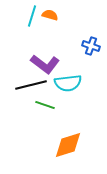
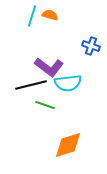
purple L-shape: moved 4 px right, 3 px down
